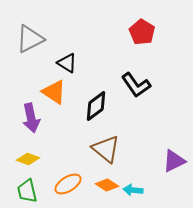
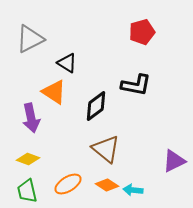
red pentagon: rotated 25 degrees clockwise
black L-shape: rotated 44 degrees counterclockwise
